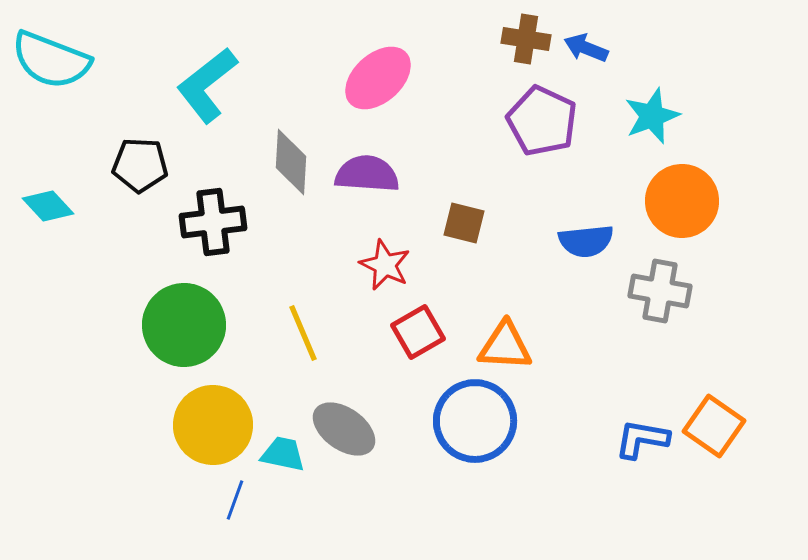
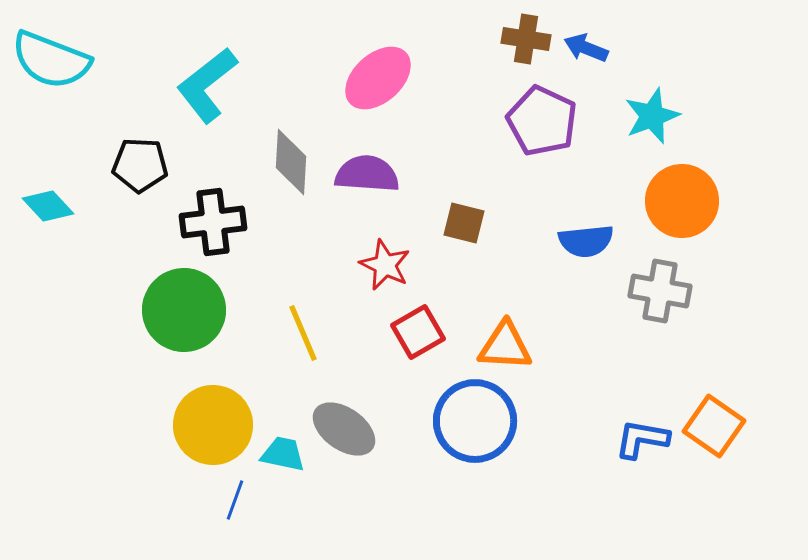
green circle: moved 15 px up
